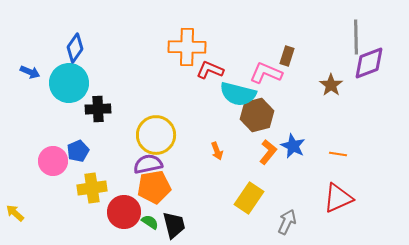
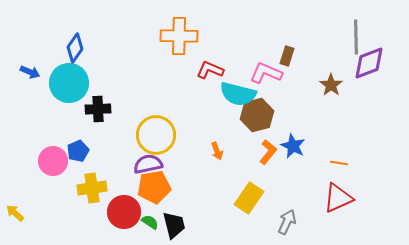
orange cross: moved 8 px left, 11 px up
orange line: moved 1 px right, 9 px down
